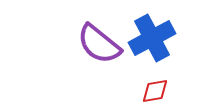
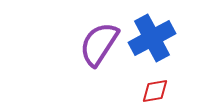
purple semicircle: rotated 84 degrees clockwise
